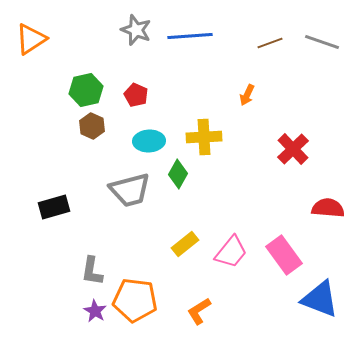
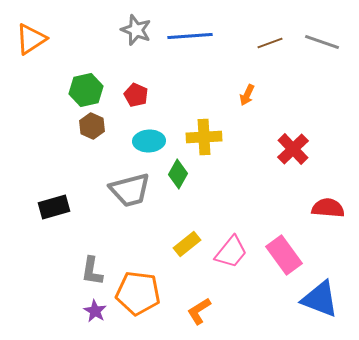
yellow rectangle: moved 2 px right
orange pentagon: moved 3 px right, 7 px up
